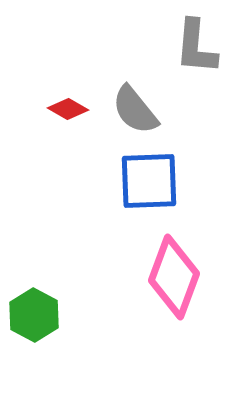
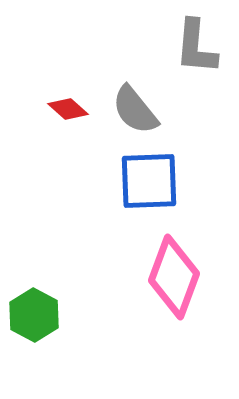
red diamond: rotated 12 degrees clockwise
